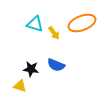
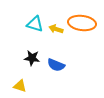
orange ellipse: rotated 28 degrees clockwise
yellow arrow: moved 2 px right, 4 px up; rotated 144 degrees clockwise
black star: moved 1 px right, 11 px up
